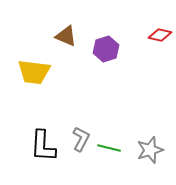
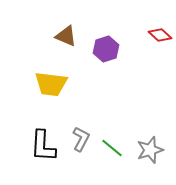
red diamond: rotated 30 degrees clockwise
yellow trapezoid: moved 17 px right, 12 px down
green line: moved 3 px right; rotated 25 degrees clockwise
